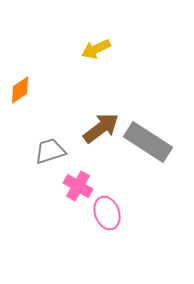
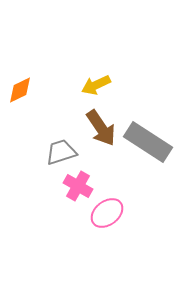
yellow arrow: moved 36 px down
orange diamond: rotated 8 degrees clockwise
brown arrow: rotated 93 degrees clockwise
gray trapezoid: moved 11 px right, 1 px down
pink ellipse: rotated 72 degrees clockwise
